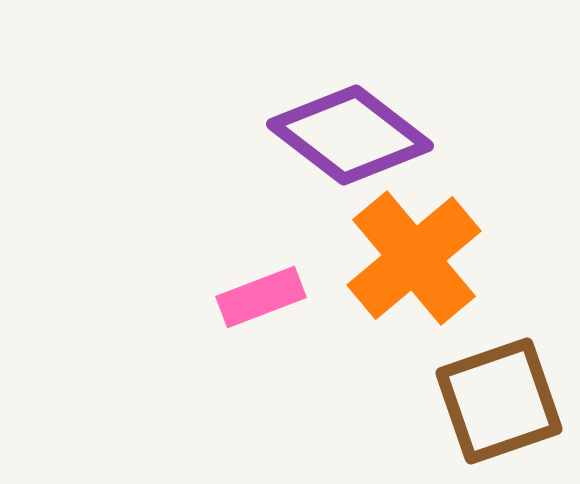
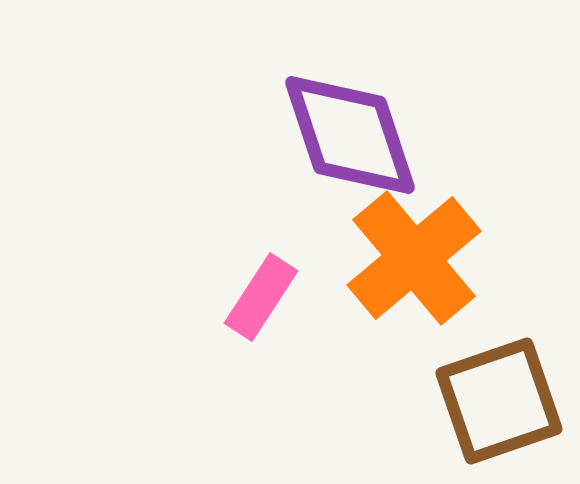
purple diamond: rotated 34 degrees clockwise
pink rectangle: rotated 36 degrees counterclockwise
